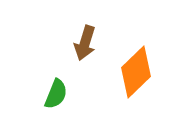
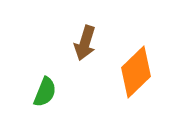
green semicircle: moved 11 px left, 2 px up
